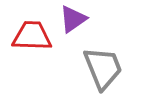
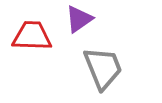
purple triangle: moved 6 px right
